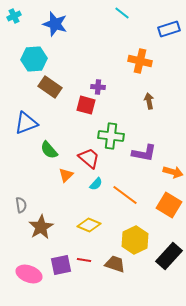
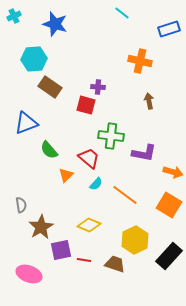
purple square: moved 15 px up
